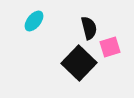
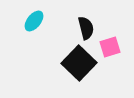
black semicircle: moved 3 px left
